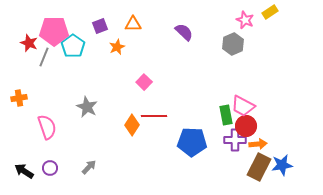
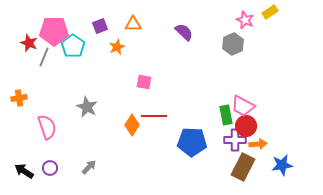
pink square: rotated 35 degrees counterclockwise
brown rectangle: moved 16 px left
